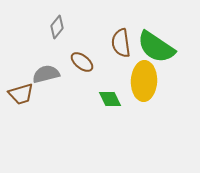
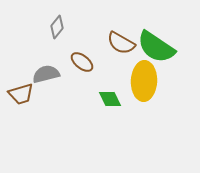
brown semicircle: rotated 52 degrees counterclockwise
